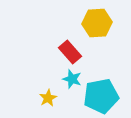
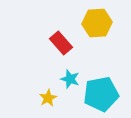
red rectangle: moved 9 px left, 9 px up
cyan star: moved 2 px left
cyan pentagon: moved 2 px up
